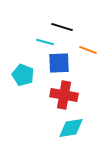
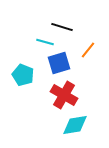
orange line: rotated 72 degrees counterclockwise
blue square: rotated 15 degrees counterclockwise
red cross: rotated 20 degrees clockwise
cyan diamond: moved 4 px right, 3 px up
